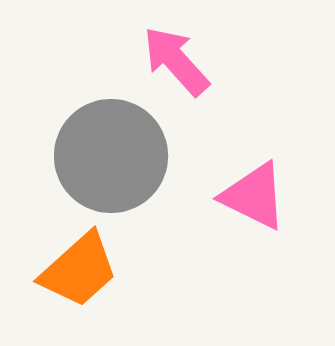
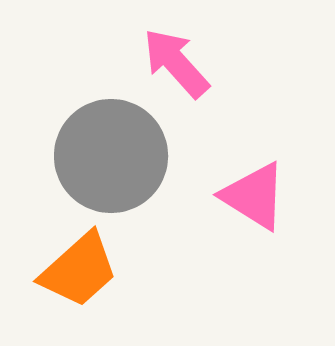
pink arrow: moved 2 px down
pink triangle: rotated 6 degrees clockwise
